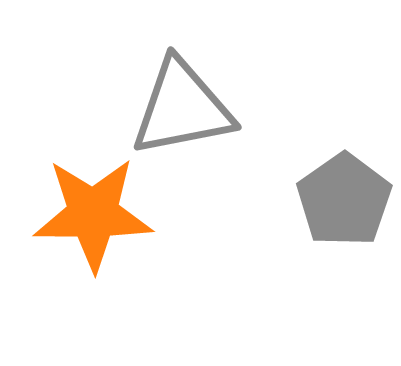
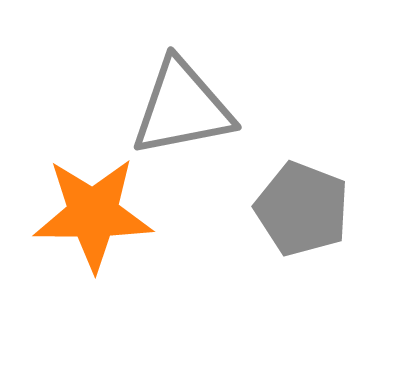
gray pentagon: moved 42 px left, 9 px down; rotated 16 degrees counterclockwise
